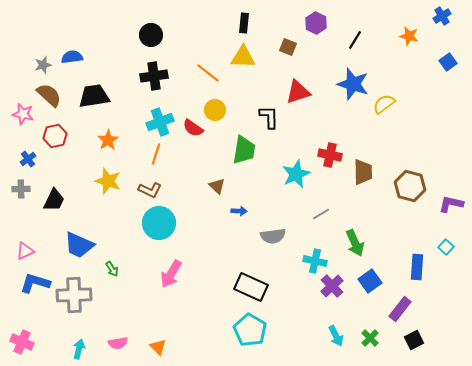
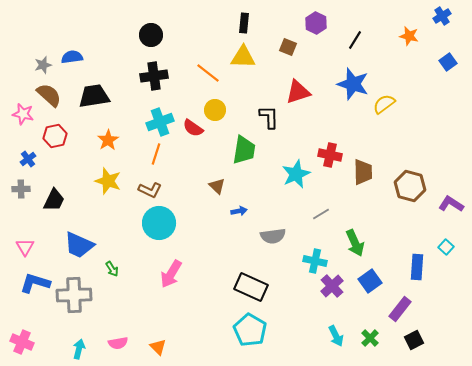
purple L-shape at (451, 204): rotated 20 degrees clockwise
blue arrow at (239, 211): rotated 14 degrees counterclockwise
pink triangle at (25, 251): moved 4 px up; rotated 36 degrees counterclockwise
